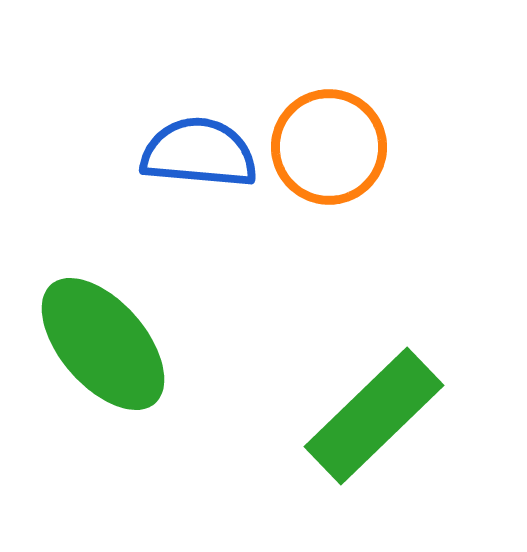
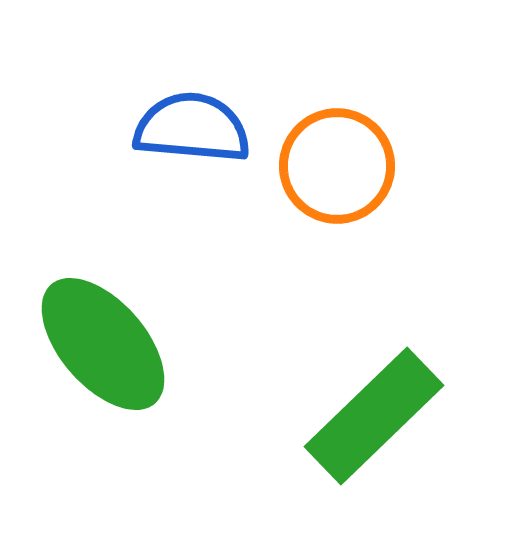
orange circle: moved 8 px right, 19 px down
blue semicircle: moved 7 px left, 25 px up
